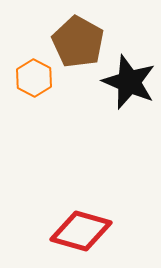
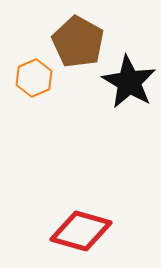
orange hexagon: rotated 9 degrees clockwise
black star: rotated 8 degrees clockwise
